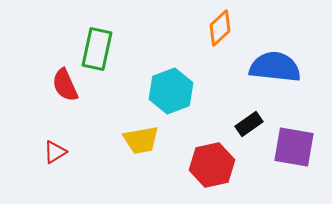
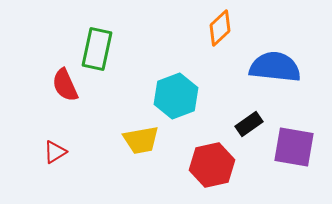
cyan hexagon: moved 5 px right, 5 px down
